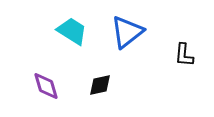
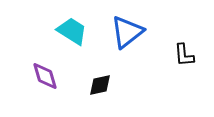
black L-shape: rotated 10 degrees counterclockwise
purple diamond: moved 1 px left, 10 px up
